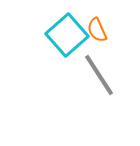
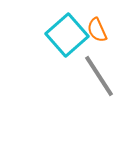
gray line: moved 1 px down
